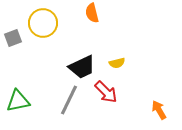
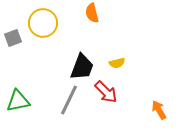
black trapezoid: rotated 44 degrees counterclockwise
